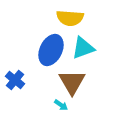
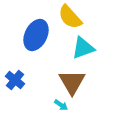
yellow semicircle: moved 1 px up; rotated 44 degrees clockwise
blue ellipse: moved 15 px left, 15 px up
